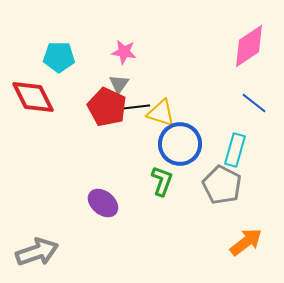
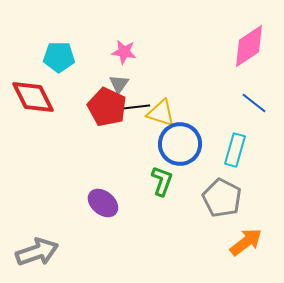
gray pentagon: moved 13 px down
